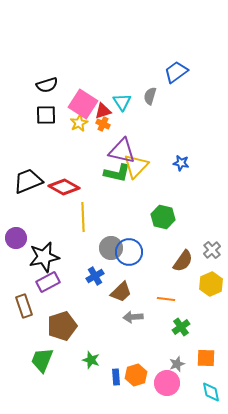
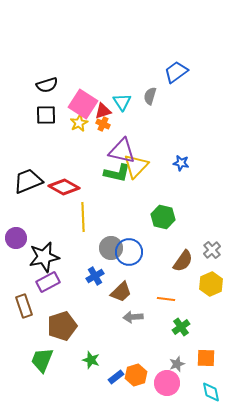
blue rectangle: rotated 56 degrees clockwise
